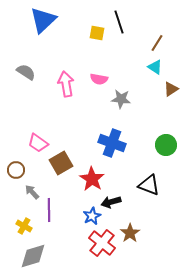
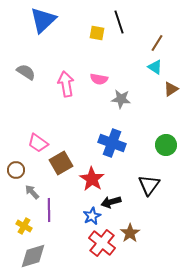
black triangle: rotated 45 degrees clockwise
